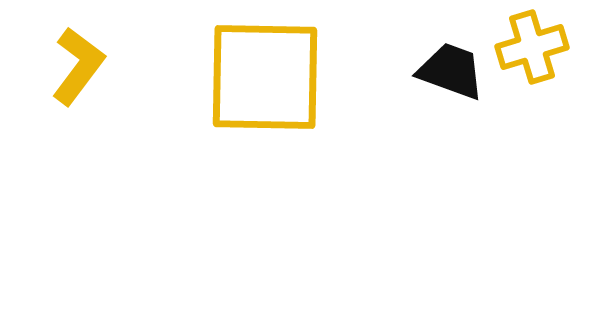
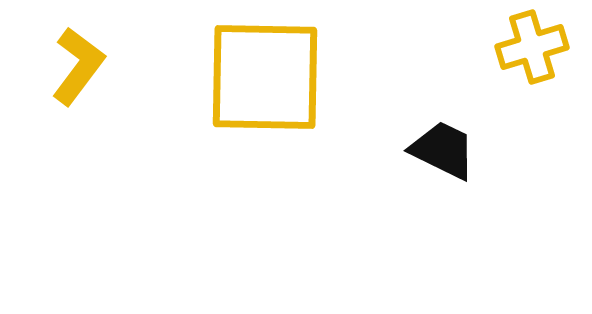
black trapezoid: moved 8 px left, 79 px down; rotated 6 degrees clockwise
